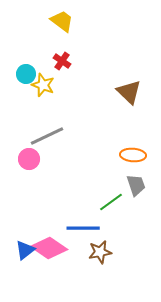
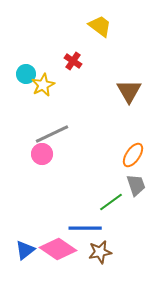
yellow trapezoid: moved 38 px right, 5 px down
red cross: moved 11 px right
yellow star: rotated 25 degrees clockwise
brown triangle: moved 1 px up; rotated 16 degrees clockwise
gray line: moved 5 px right, 2 px up
orange ellipse: rotated 60 degrees counterclockwise
pink circle: moved 13 px right, 5 px up
blue line: moved 2 px right
pink diamond: moved 9 px right, 1 px down
